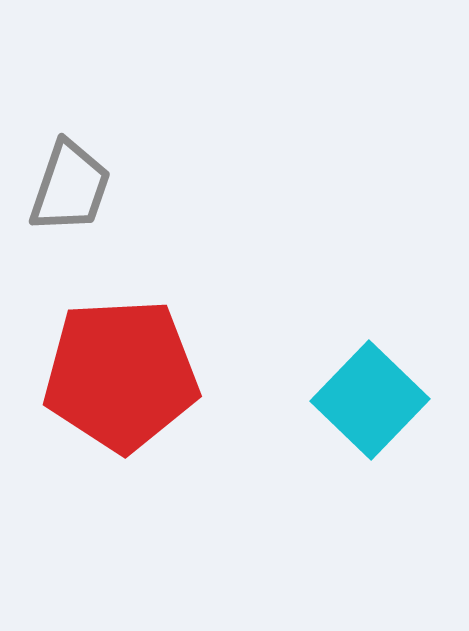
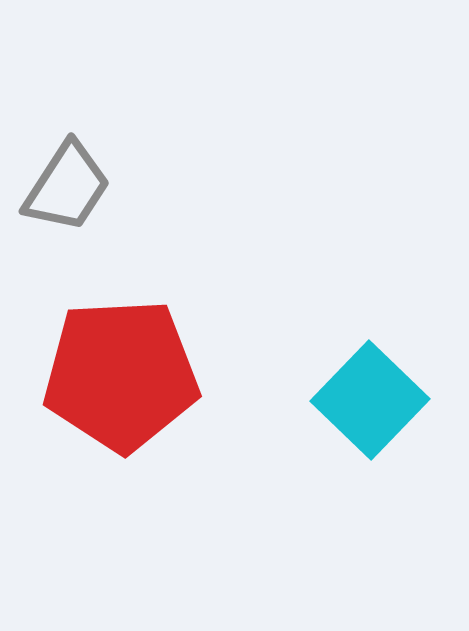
gray trapezoid: moved 3 px left; rotated 14 degrees clockwise
